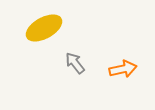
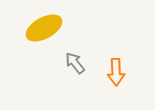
orange arrow: moved 7 px left, 3 px down; rotated 100 degrees clockwise
